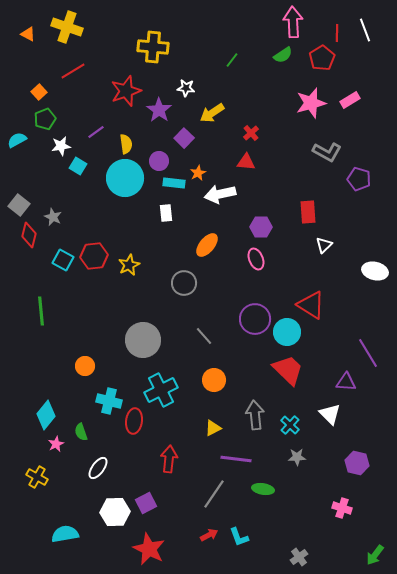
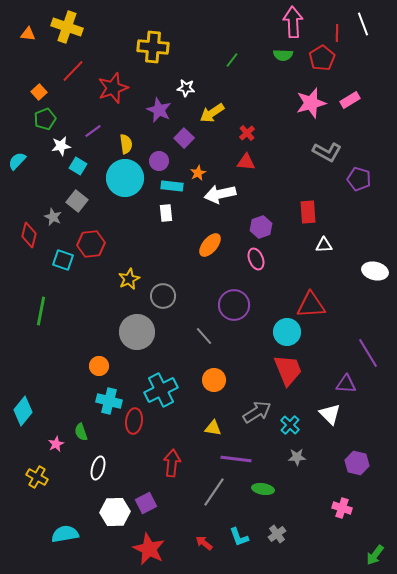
white line at (365, 30): moved 2 px left, 6 px up
orange triangle at (28, 34): rotated 21 degrees counterclockwise
green semicircle at (283, 55): rotated 36 degrees clockwise
red line at (73, 71): rotated 15 degrees counterclockwise
red star at (126, 91): moved 13 px left, 3 px up
purple star at (159, 110): rotated 10 degrees counterclockwise
purple line at (96, 132): moved 3 px left, 1 px up
red cross at (251, 133): moved 4 px left
cyan semicircle at (17, 140): moved 21 px down; rotated 18 degrees counterclockwise
cyan rectangle at (174, 183): moved 2 px left, 3 px down
gray square at (19, 205): moved 58 px right, 4 px up
purple hexagon at (261, 227): rotated 20 degrees counterclockwise
orange ellipse at (207, 245): moved 3 px right
white triangle at (324, 245): rotated 42 degrees clockwise
red hexagon at (94, 256): moved 3 px left, 12 px up
cyan square at (63, 260): rotated 10 degrees counterclockwise
yellow star at (129, 265): moved 14 px down
gray circle at (184, 283): moved 21 px left, 13 px down
red triangle at (311, 305): rotated 36 degrees counterclockwise
green line at (41, 311): rotated 16 degrees clockwise
purple circle at (255, 319): moved 21 px left, 14 px up
gray circle at (143, 340): moved 6 px left, 8 px up
orange circle at (85, 366): moved 14 px right
red trapezoid at (288, 370): rotated 24 degrees clockwise
purple triangle at (346, 382): moved 2 px down
cyan diamond at (46, 415): moved 23 px left, 4 px up
gray arrow at (255, 415): moved 2 px right, 3 px up; rotated 64 degrees clockwise
yellow triangle at (213, 428): rotated 36 degrees clockwise
red arrow at (169, 459): moved 3 px right, 4 px down
white ellipse at (98, 468): rotated 20 degrees counterclockwise
gray line at (214, 494): moved 2 px up
red arrow at (209, 535): moved 5 px left, 8 px down; rotated 114 degrees counterclockwise
gray cross at (299, 557): moved 22 px left, 23 px up
